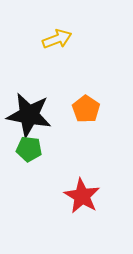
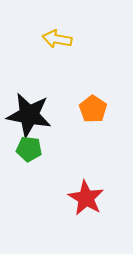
yellow arrow: rotated 148 degrees counterclockwise
orange pentagon: moved 7 px right
red star: moved 4 px right, 2 px down
